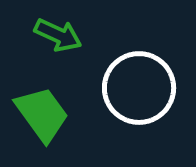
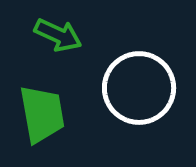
green trapezoid: rotated 26 degrees clockwise
